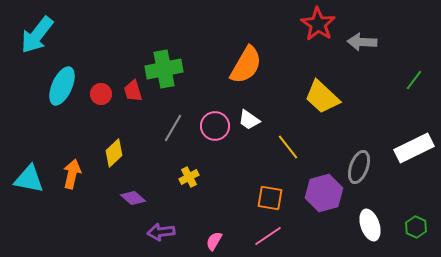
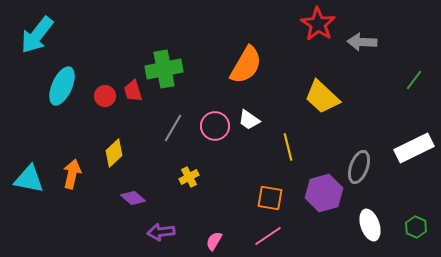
red circle: moved 4 px right, 2 px down
yellow line: rotated 24 degrees clockwise
